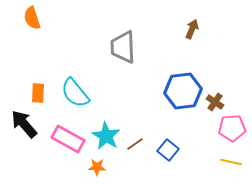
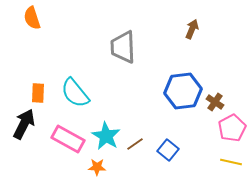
black arrow: rotated 68 degrees clockwise
pink pentagon: rotated 24 degrees counterclockwise
